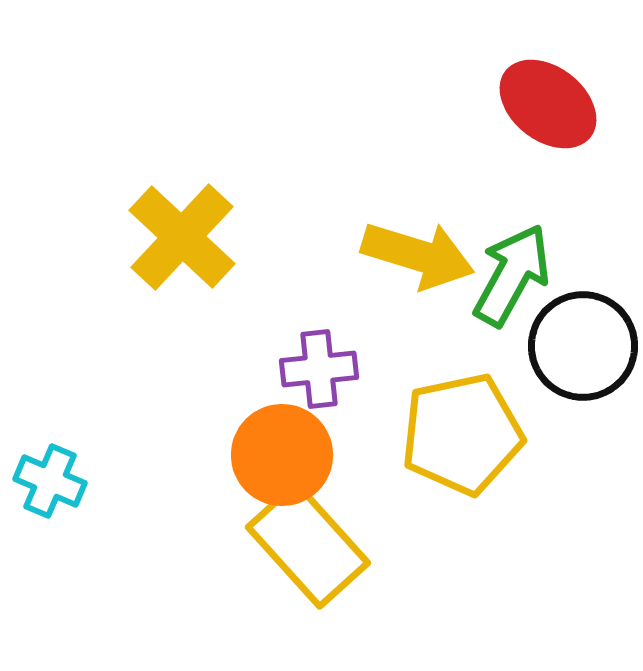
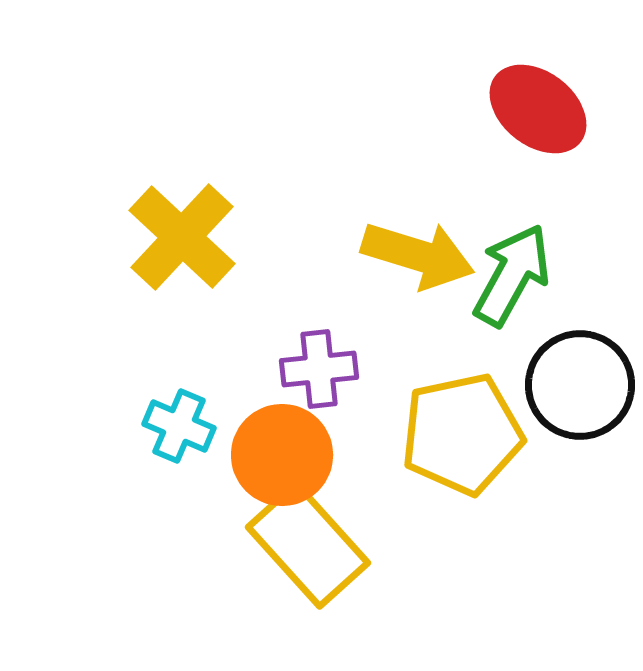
red ellipse: moved 10 px left, 5 px down
black circle: moved 3 px left, 39 px down
cyan cross: moved 129 px right, 55 px up
